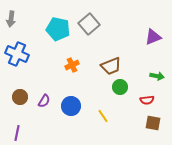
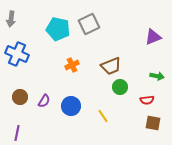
gray square: rotated 15 degrees clockwise
